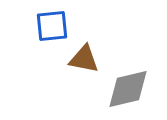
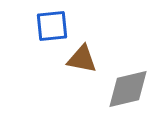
brown triangle: moved 2 px left
